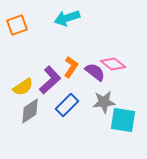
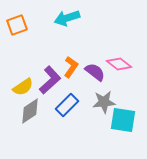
pink diamond: moved 6 px right
